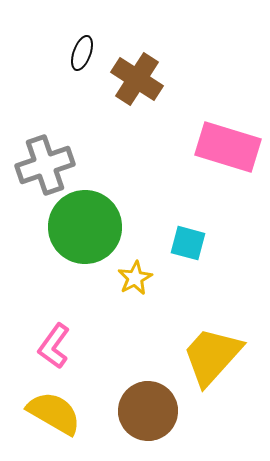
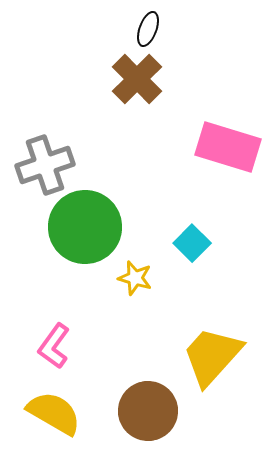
black ellipse: moved 66 px right, 24 px up
brown cross: rotated 12 degrees clockwise
cyan square: moved 4 px right; rotated 30 degrees clockwise
yellow star: rotated 28 degrees counterclockwise
